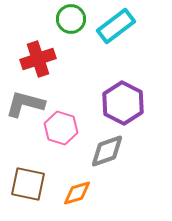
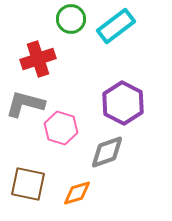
gray diamond: moved 1 px down
